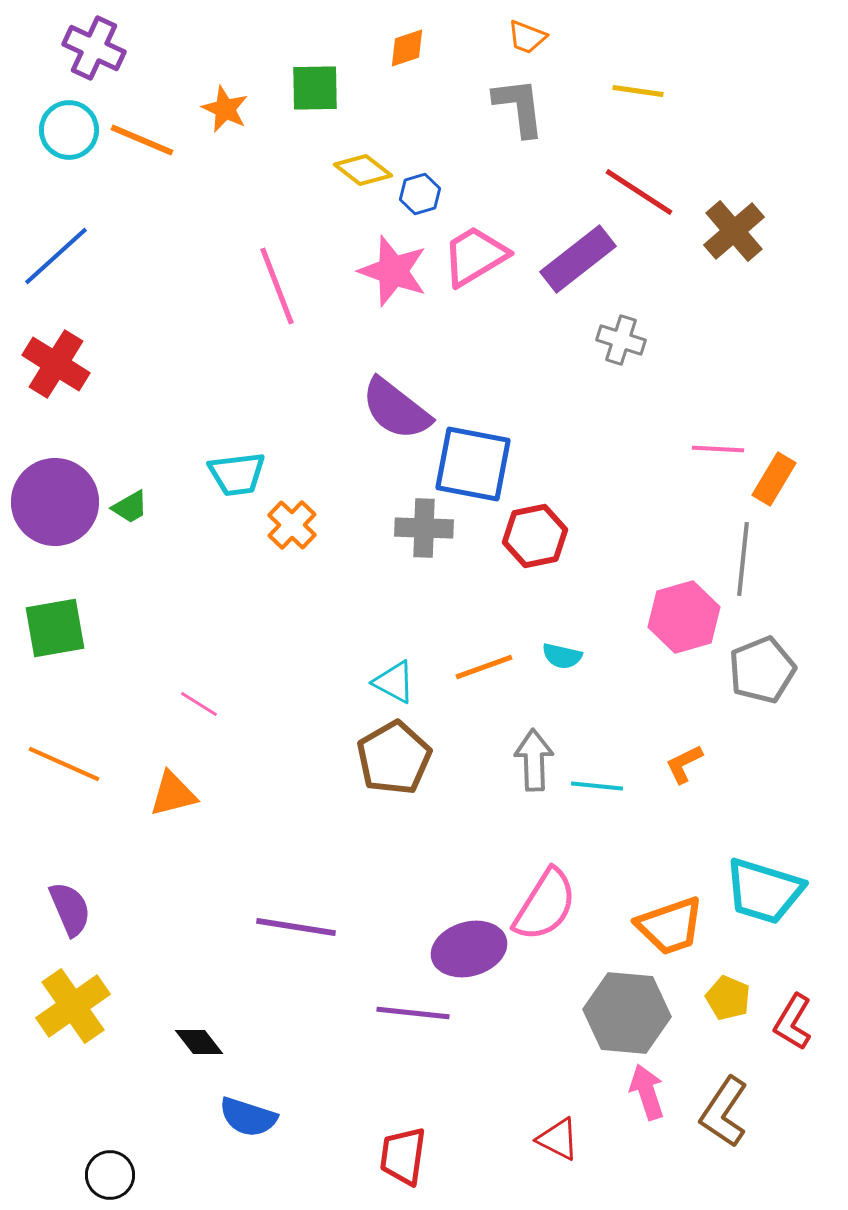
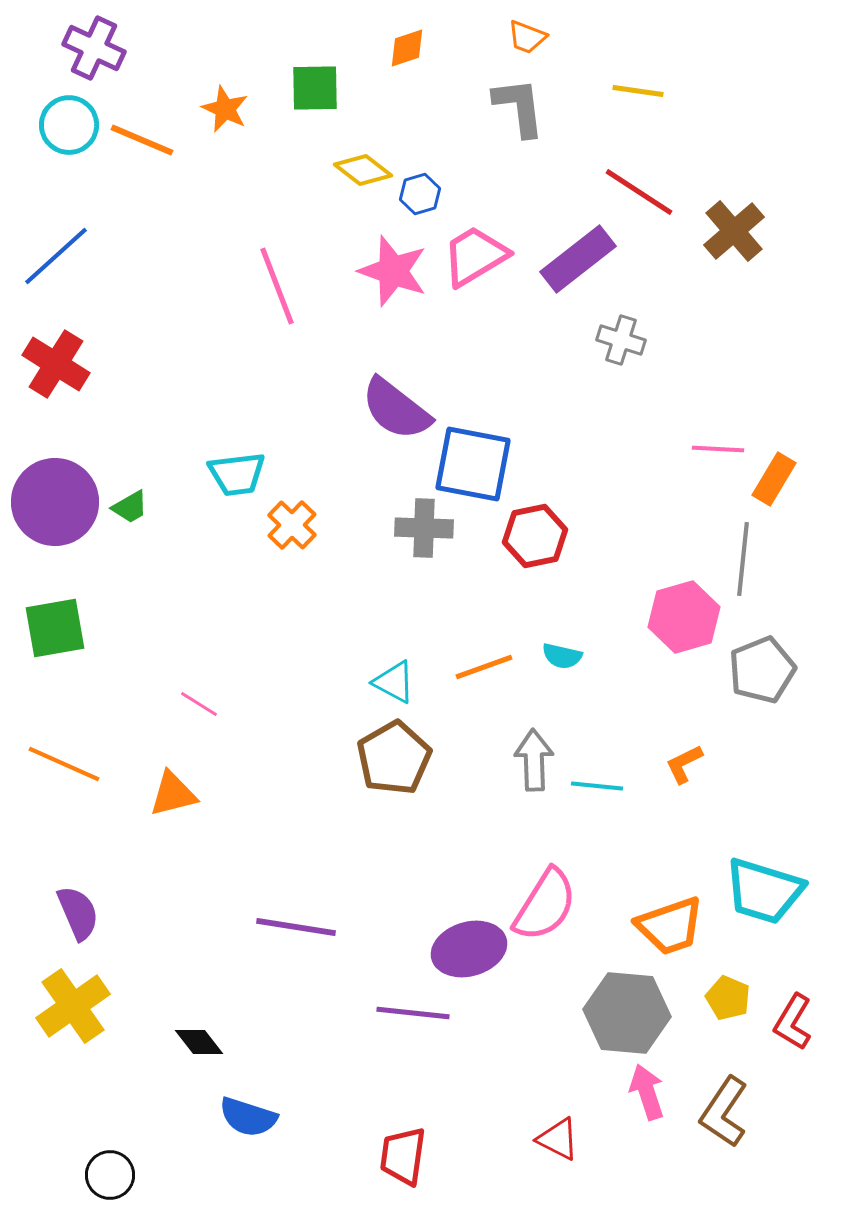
cyan circle at (69, 130): moved 5 px up
purple semicircle at (70, 909): moved 8 px right, 4 px down
